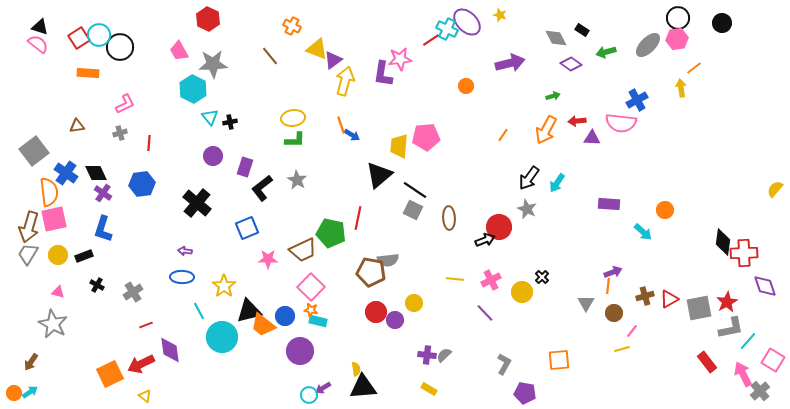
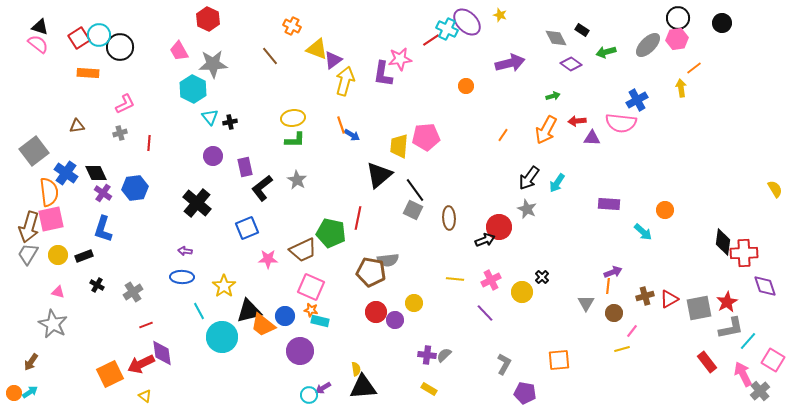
purple rectangle at (245, 167): rotated 30 degrees counterclockwise
blue hexagon at (142, 184): moved 7 px left, 4 px down
yellow semicircle at (775, 189): rotated 108 degrees clockwise
black line at (415, 190): rotated 20 degrees clockwise
pink square at (54, 219): moved 3 px left
pink square at (311, 287): rotated 20 degrees counterclockwise
cyan rectangle at (318, 321): moved 2 px right
purple diamond at (170, 350): moved 8 px left, 3 px down
